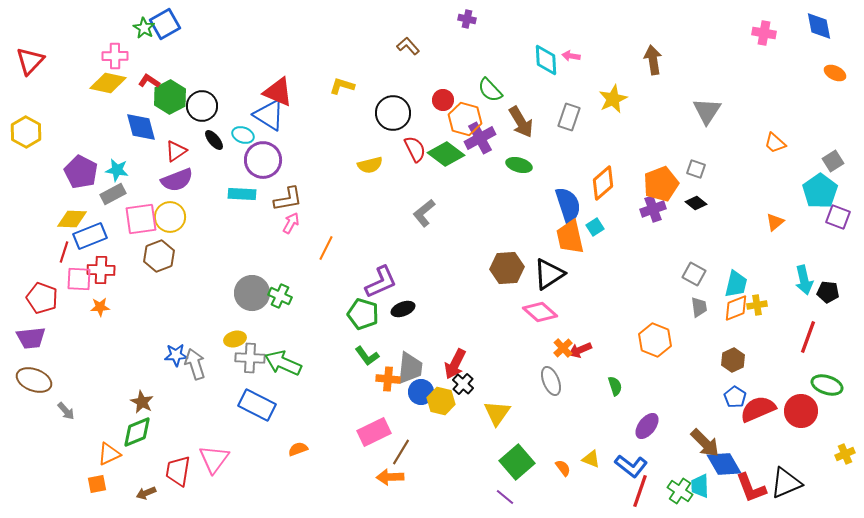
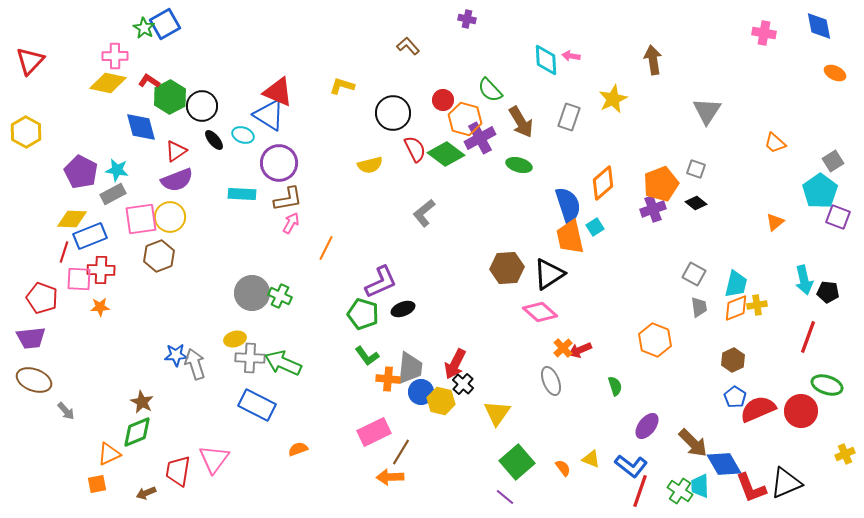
purple circle at (263, 160): moved 16 px right, 3 px down
brown arrow at (705, 443): moved 12 px left
